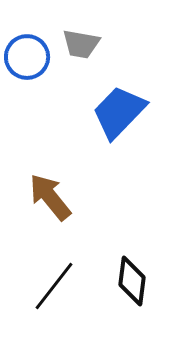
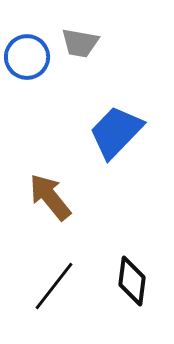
gray trapezoid: moved 1 px left, 1 px up
blue trapezoid: moved 3 px left, 20 px down
